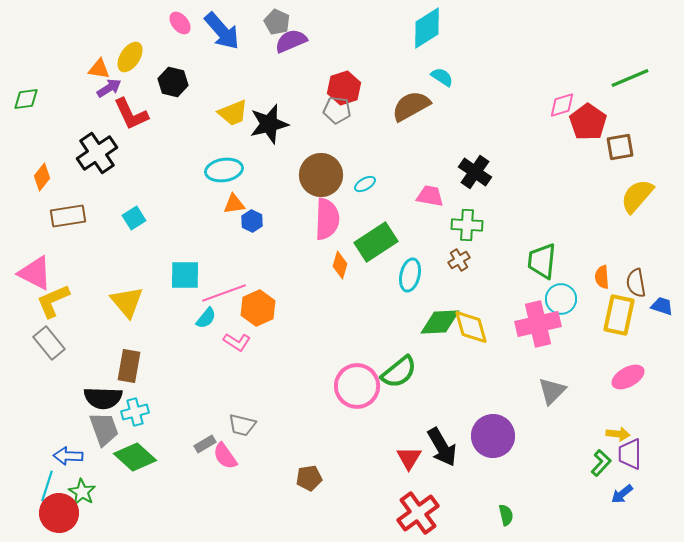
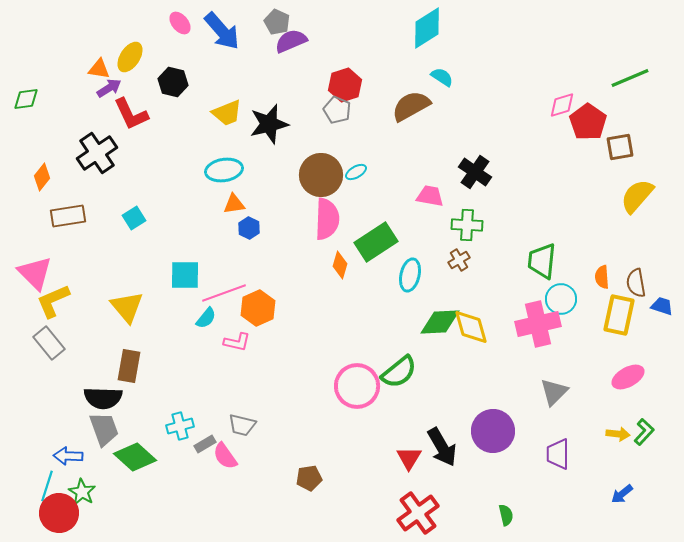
red hexagon at (344, 88): moved 1 px right, 3 px up
gray pentagon at (337, 110): rotated 16 degrees clockwise
yellow trapezoid at (233, 113): moved 6 px left
cyan ellipse at (365, 184): moved 9 px left, 12 px up
blue hexagon at (252, 221): moved 3 px left, 7 px down
pink triangle at (35, 273): rotated 18 degrees clockwise
yellow triangle at (127, 302): moved 5 px down
pink L-shape at (237, 342): rotated 20 degrees counterclockwise
gray triangle at (552, 391): moved 2 px right, 1 px down
cyan cross at (135, 412): moved 45 px right, 14 px down
purple circle at (493, 436): moved 5 px up
purple trapezoid at (630, 454): moved 72 px left
green L-shape at (601, 463): moved 43 px right, 31 px up
